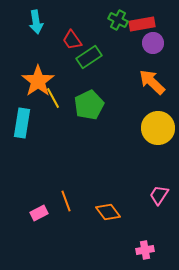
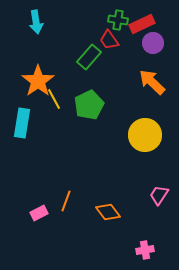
green cross: rotated 18 degrees counterclockwise
red rectangle: rotated 15 degrees counterclockwise
red trapezoid: moved 37 px right
green rectangle: rotated 15 degrees counterclockwise
yellow line: moved 1 px right, 1 px down
yellow circle: moved 13 px left, 7 px down
orange line: rotated 40 degrees clockwise
